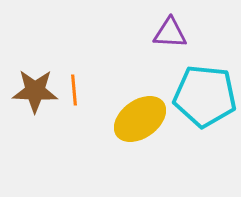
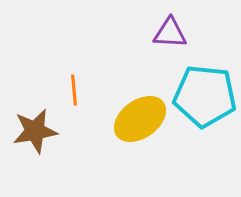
brown star: moved 40 px down; rotated 12 degrees counterclockwise
